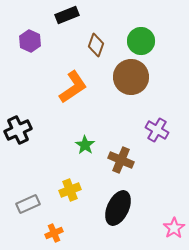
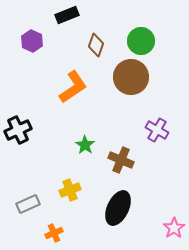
purple hexagon: moved 2 px right
